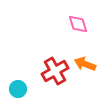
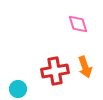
orange arrow: moved 3 px down; rotated 130 degrees counterclockwise
red cross: rotated 20 degrees clockwise
